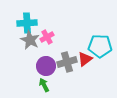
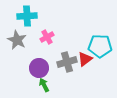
cyan cross: moved 7 px up
gray star: moved 13 px left
purple circle: moved 7 px left, 2 px down
